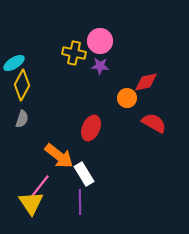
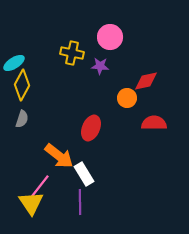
pink circle: moved 10 px right, 4 px up
yellow cross: moved 2 px left
red diamond: moved 1 px up
red semicircle: rotated 30 degrees counterclockwise
